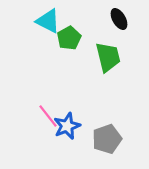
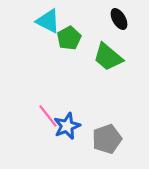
green trapezoid: rotated 144 degrees clockwise
